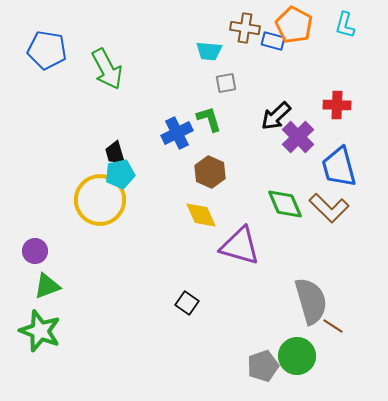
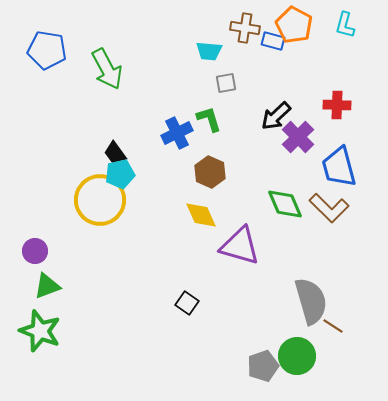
black trapezoid: rotated 20 degrees counterclockwise
